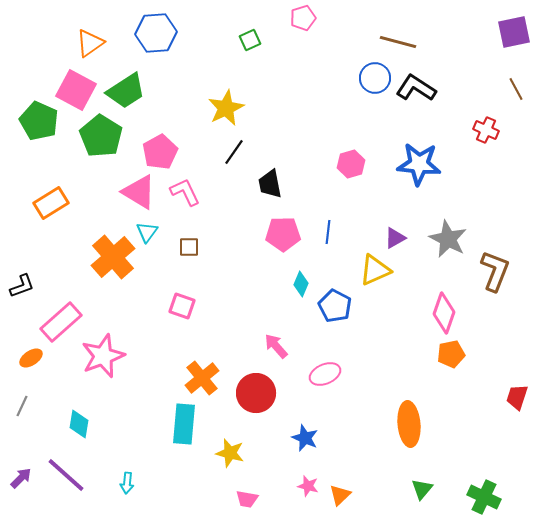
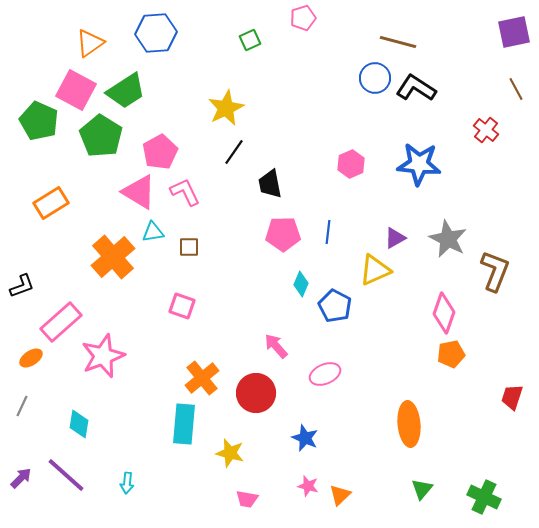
red cross at (486, 130): rotated 15 degrees clockwise
pink hexagon at (351, 164): rotated 8 degrees counterclockwise
cyan triangle at (147, 232): moved 6 px right; rotated 45 degrees clockwise
red trapezoid at (517, 397): moved 5 px left
